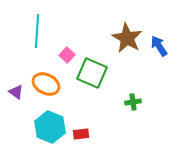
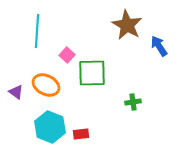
brown star: moved 13 px up
green square: rotated 24 degrees counterclockwise
orange ellipse: moved 1 px down
